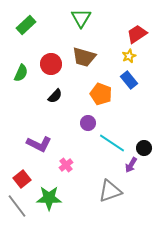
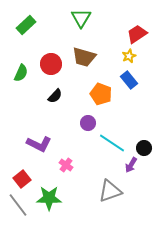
pink cross: rotated 16 degrees counterclockwise
gray line: moved 1 px right, 1 px up
